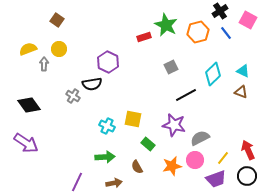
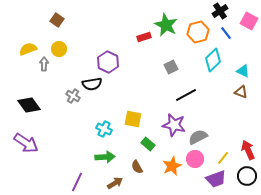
pink square: moved 1 px right, 1 px down
cyan diamond: moved 14 px up
cyan cross: moved 3 px left, 3 px down
gray semicircle: moved 2 px left, 1 px up
pink circle: moved 1 px up
orange star: rotated 12 degrees counterclockwise
brown arrow: moved 1 px right; rotated 21 degrees counterclockwise
